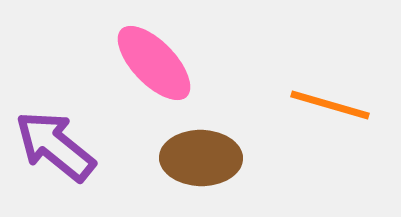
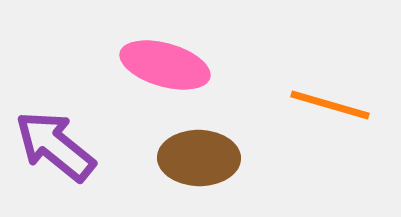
pink ellipse: moved 11 px right, 2 px down; rotated 30 degrees counterclockwise
brown ellipse: moved 2 px left
